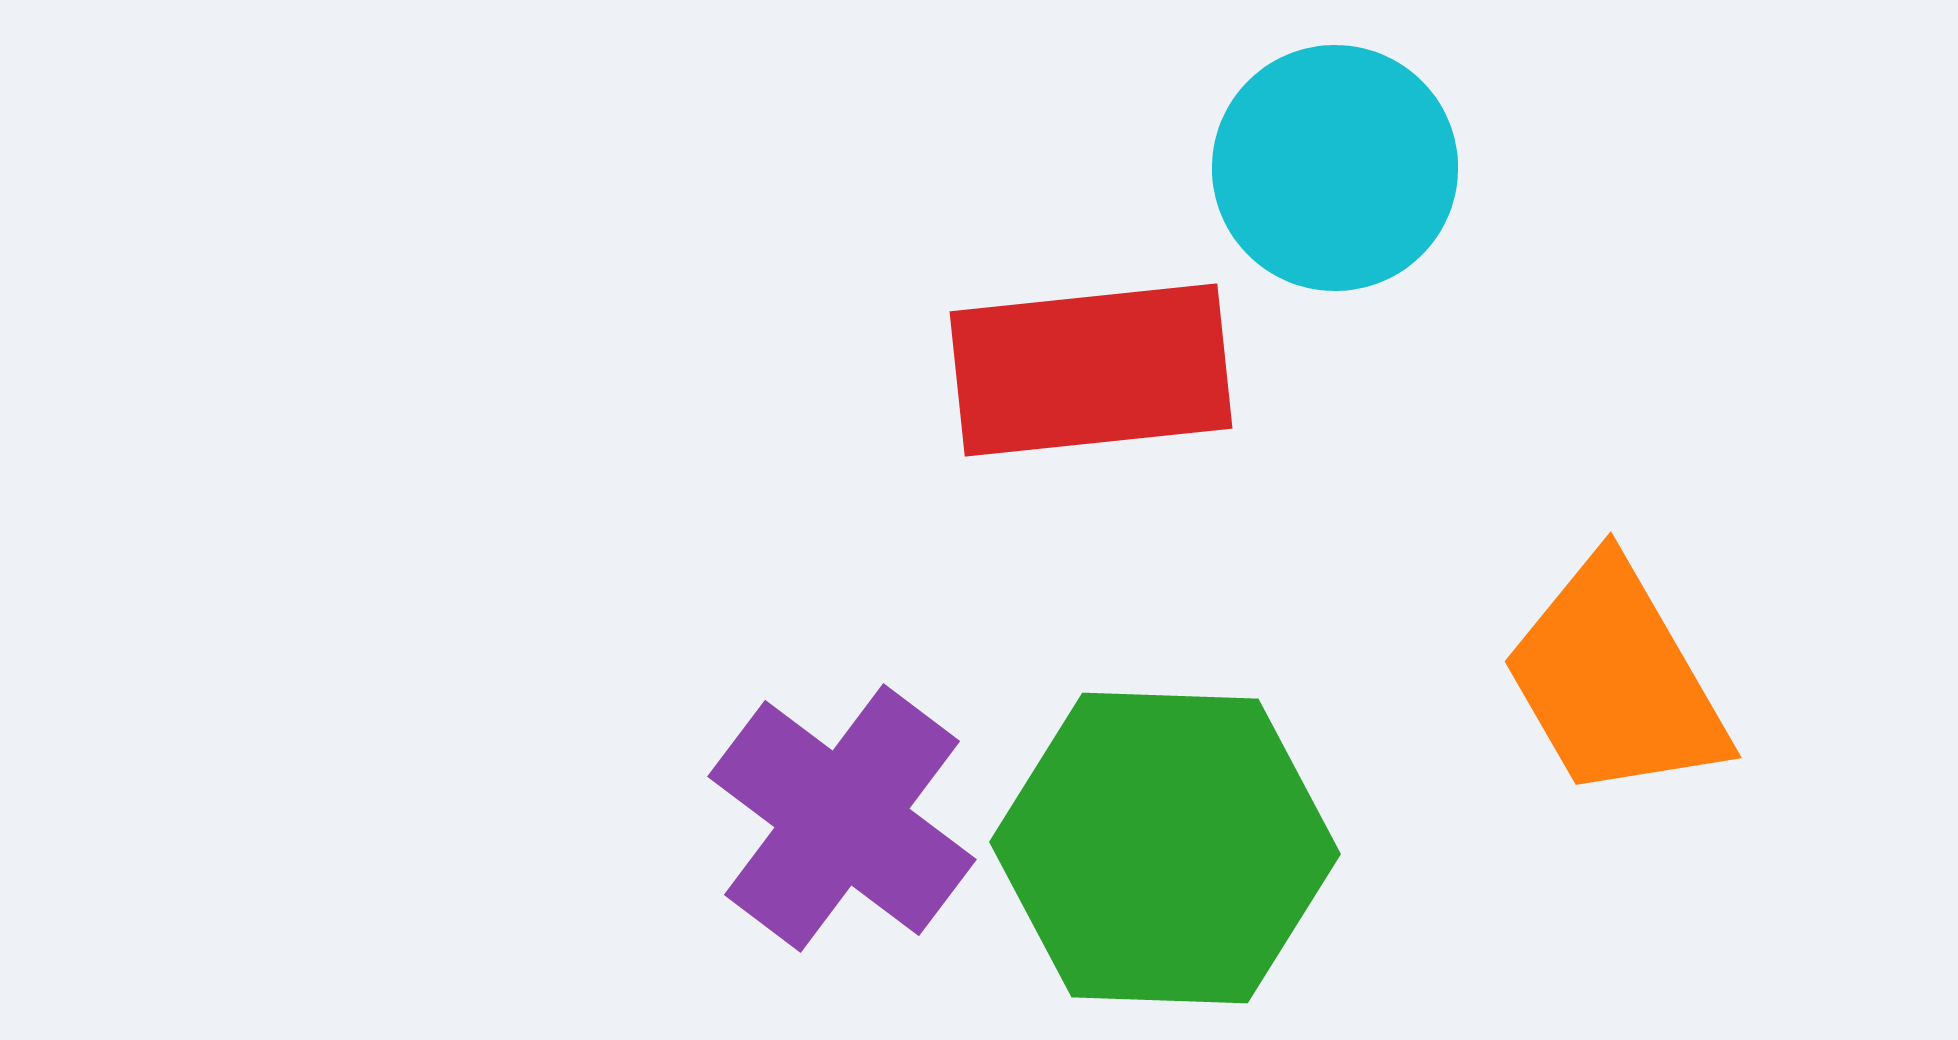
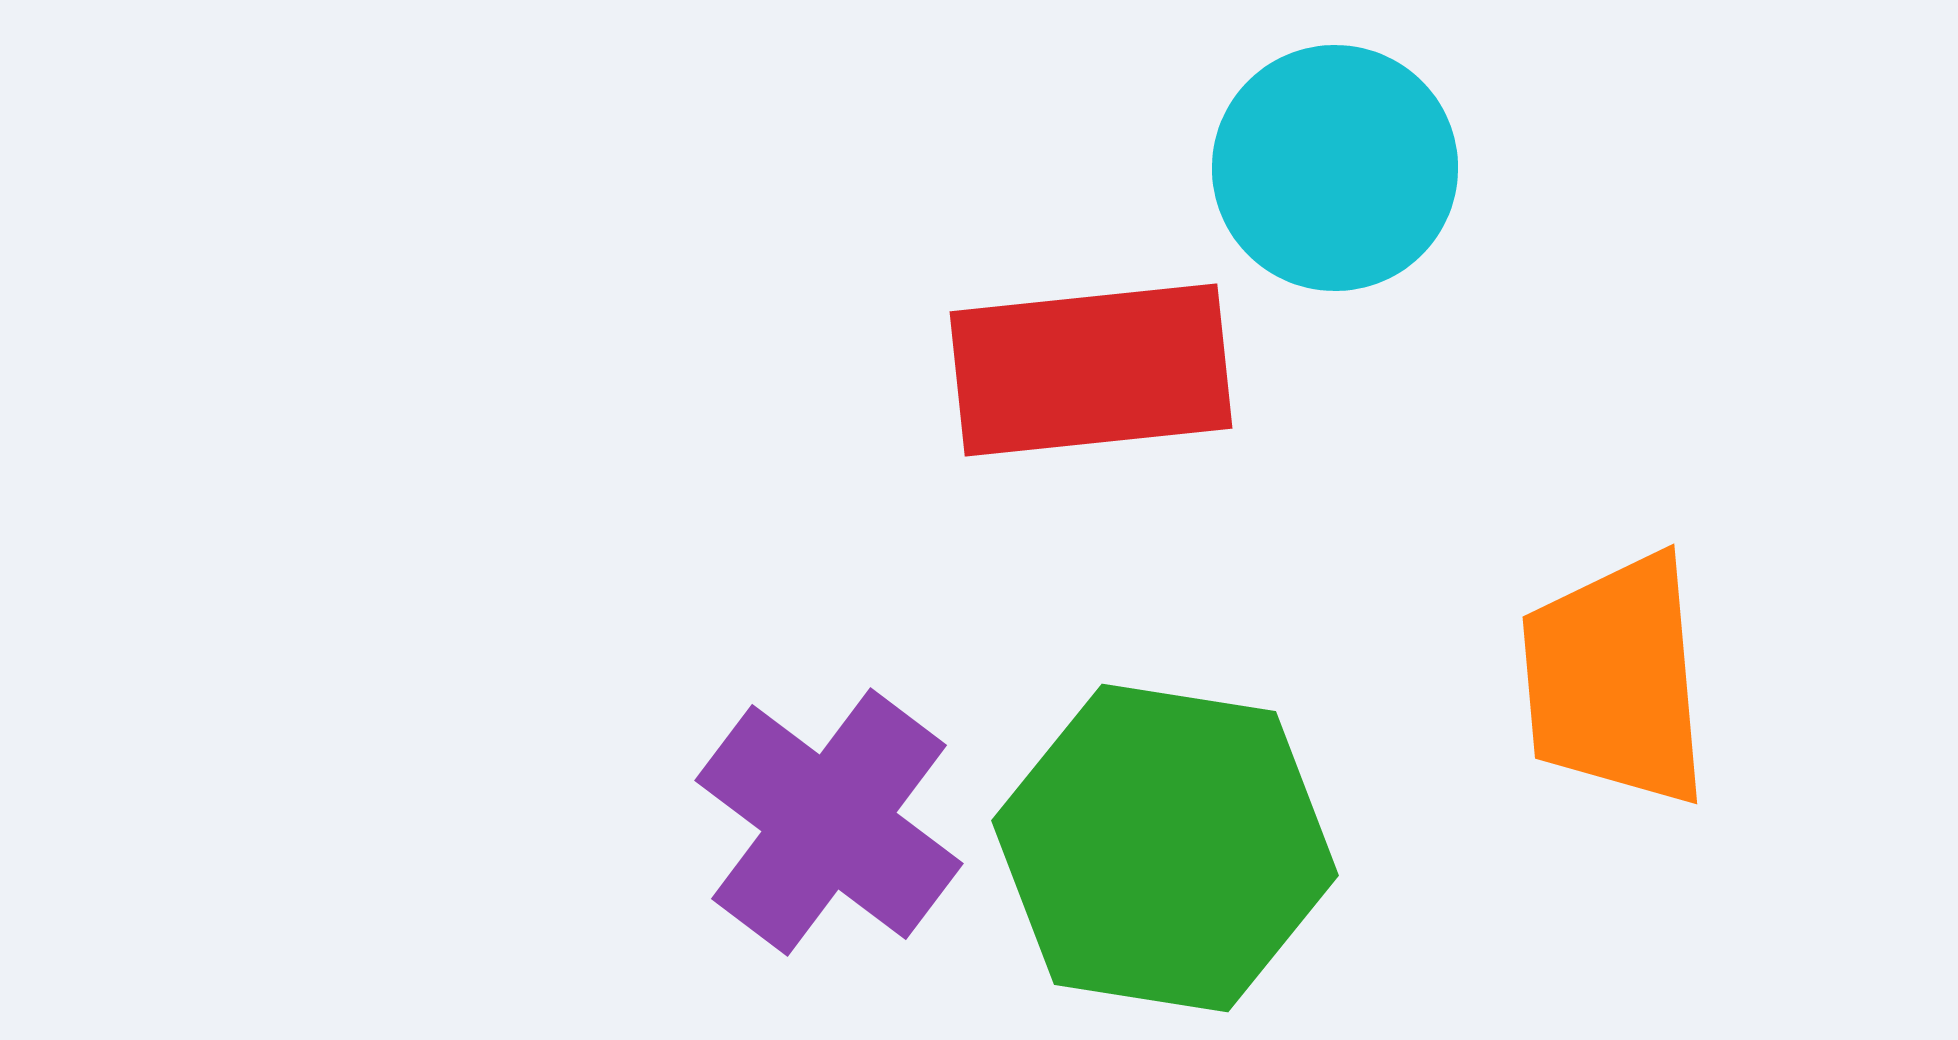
orange trapezoid: rotated 25 degrees clockwise
purple cross: moved 13 px left, 4 px down
green hexagon: rotated 7 degrees clockwise
